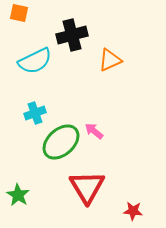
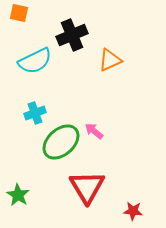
black cross: rotated 8 degrees counterclockwise
